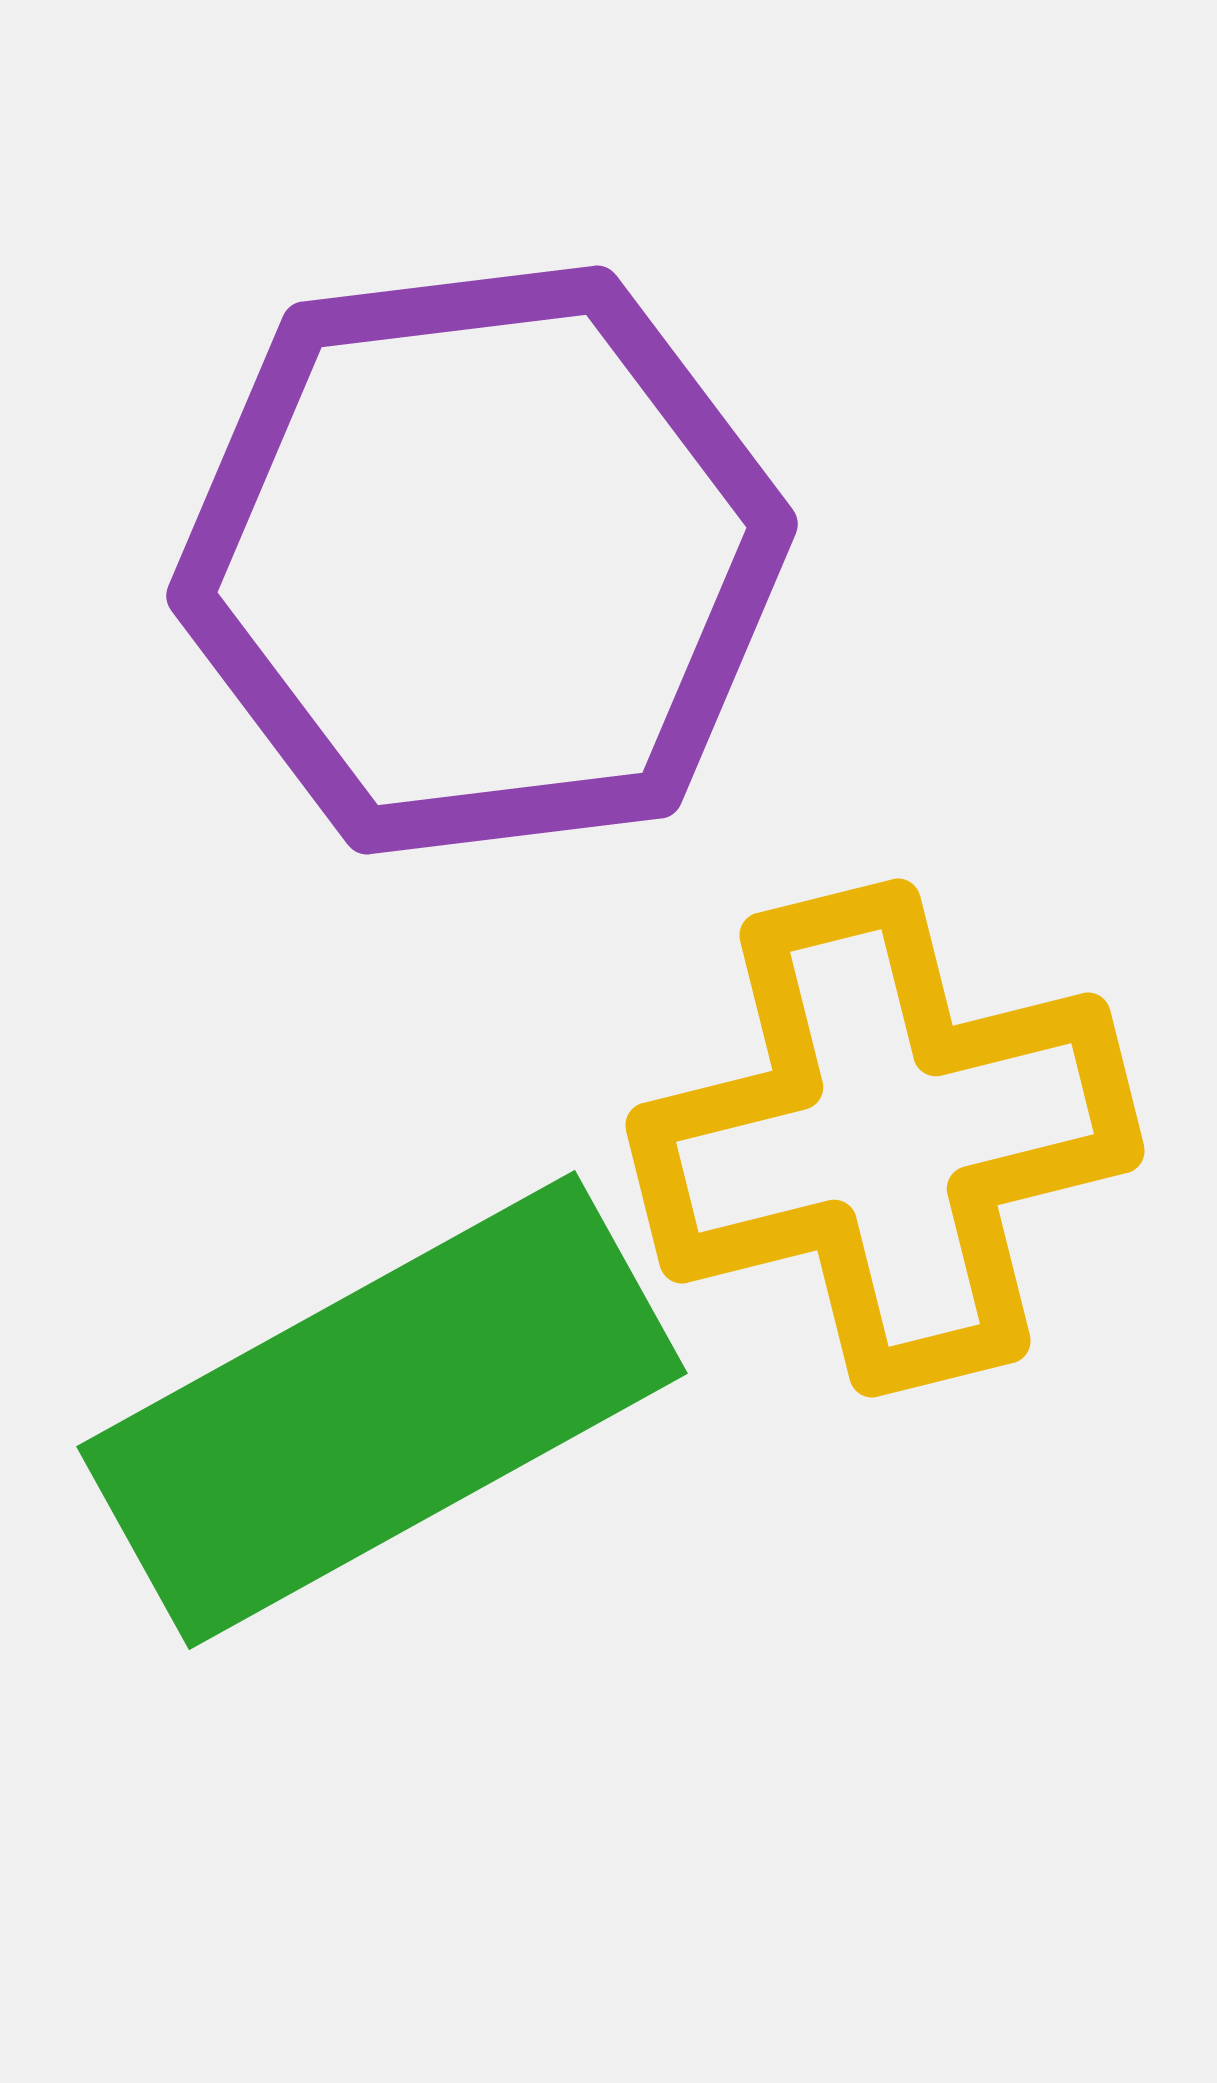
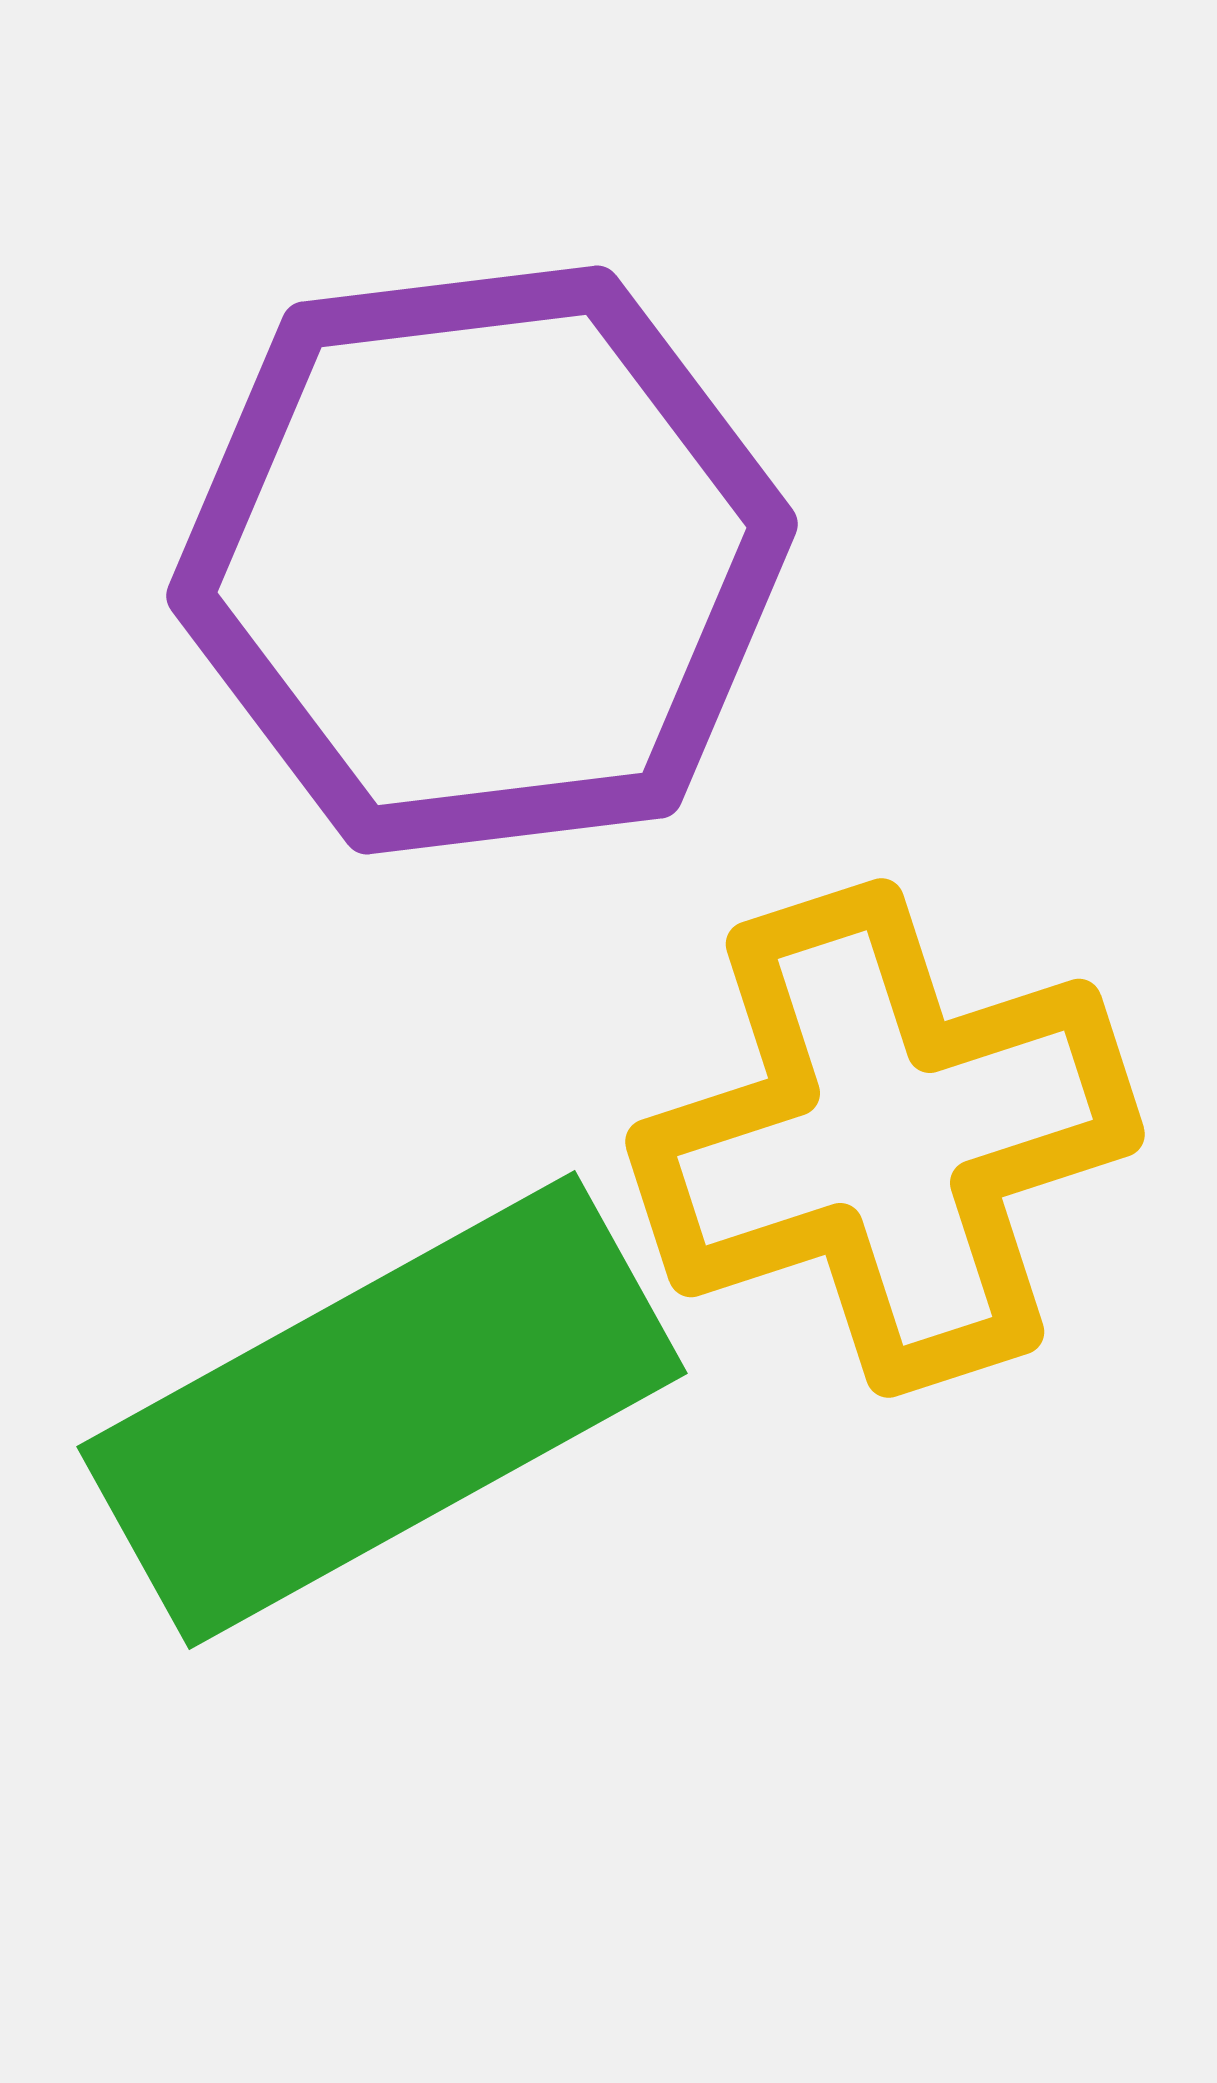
yellow cross: rotated 4 degrees counterclockwise
